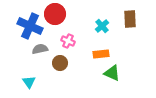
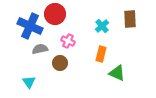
orange rectangle: rotated 70 degrees counterclockwise
green triangle: moved 5 px right
